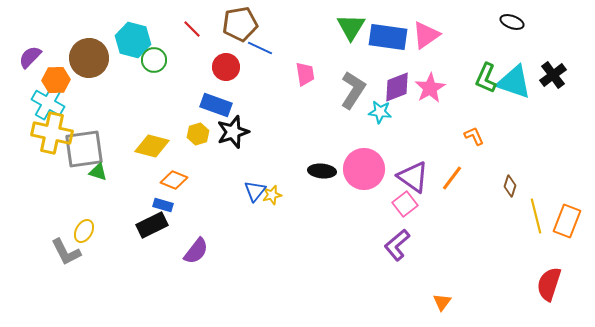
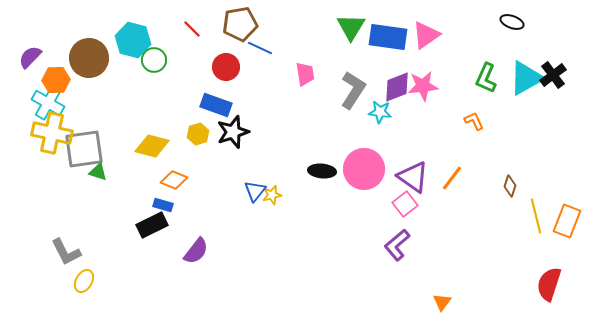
cyan triangle at (514, 82): moved 12 px right, 4 px up; rotated 48 degrees counterclockwise
pink star at (430, 88): moved 7 px left, 2 px up; rotated 24 degrees clockwise
orange L-shape at (474, 136): moved 15 px up
yellow ellipse at (84, 231): moved 50 px down
